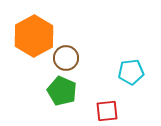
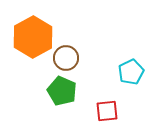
orange hexagon: moved 1 px left, 1 px down
cyan pentagon: rotated 20 degrees counterclockwise
